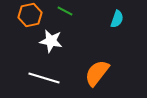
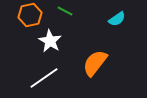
cyan semicircle: rotated 36 degrees clockwise
white star: moved 1 px left; rotated 20 degrees clockwise
orange semicircle: moved 2 px left, 10 px up
white line: rotated 52 degrees counterclockwise
